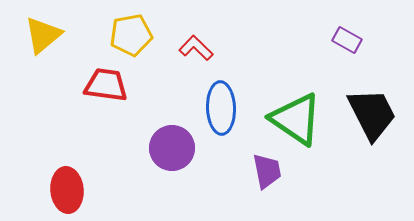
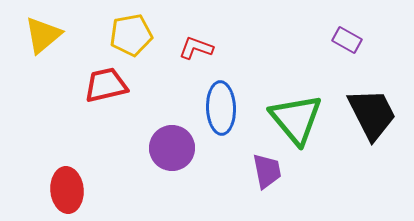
red L-shape: rotated 24 degrees counterclockwise
red trapezoid: rotated 21 degrees counterclockwise
green triangle: rotated 16 degrees clockwise
